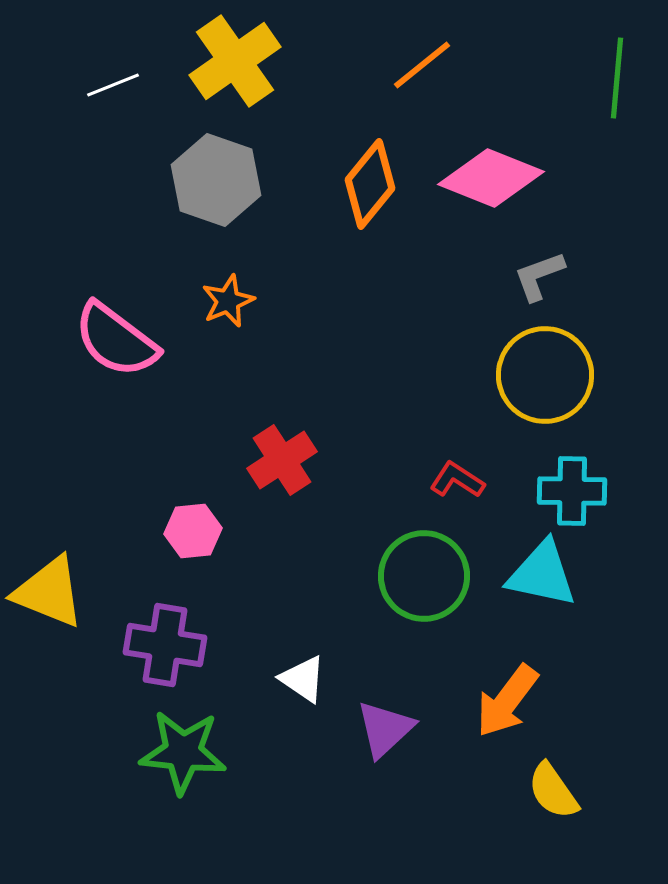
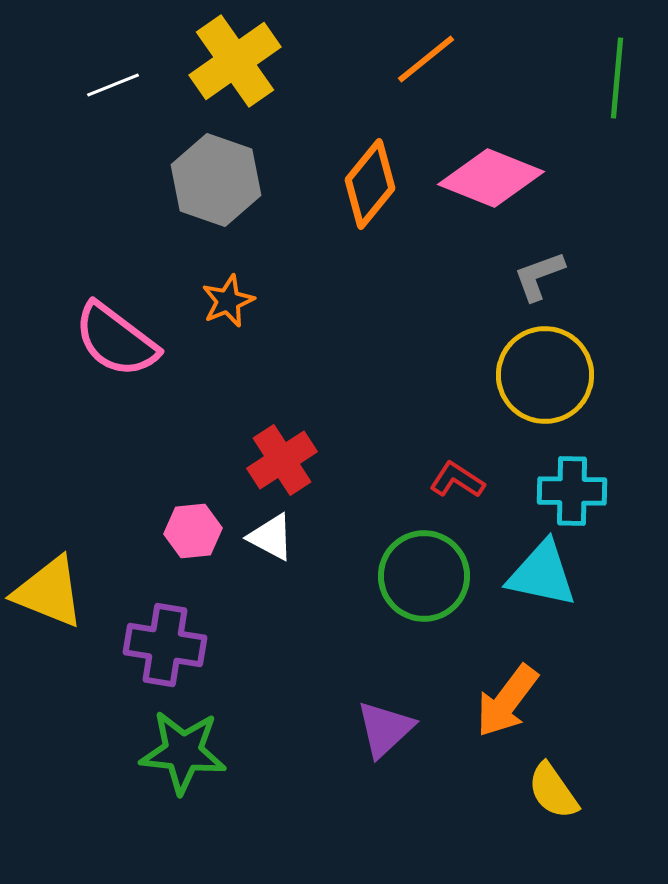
orange line: moved 4 px right, 6 px up
white triangle: moved 32 px left, 142 px up; rotated 6 degrees counterclockwise
